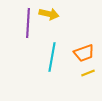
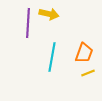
orange trapezoid: rotated 50 degrees counterclockwise
